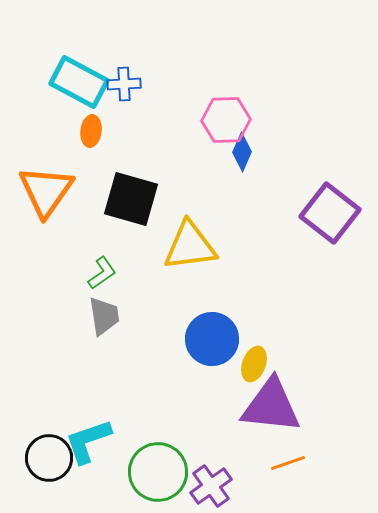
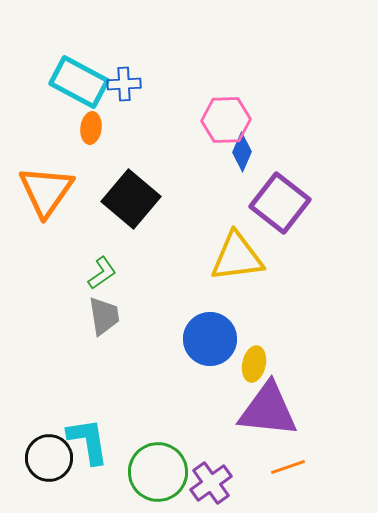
orange ellipse: moved 3 px up
black square: rotated 24 degrees clockwise
purple square: moved 50 px left, 10 px up
yellow triangle: moved 47 px right, 11 px down
blue circle: moved 2 px left
yellow ellipse: rotated 8 degrees counterclockwise
purple triangle: moved 3 px left, 4 px down
cyan L-shape: rotated 100 degrees clockwise
orange line: moved 4 px down
purple cross: moved 3 px up
